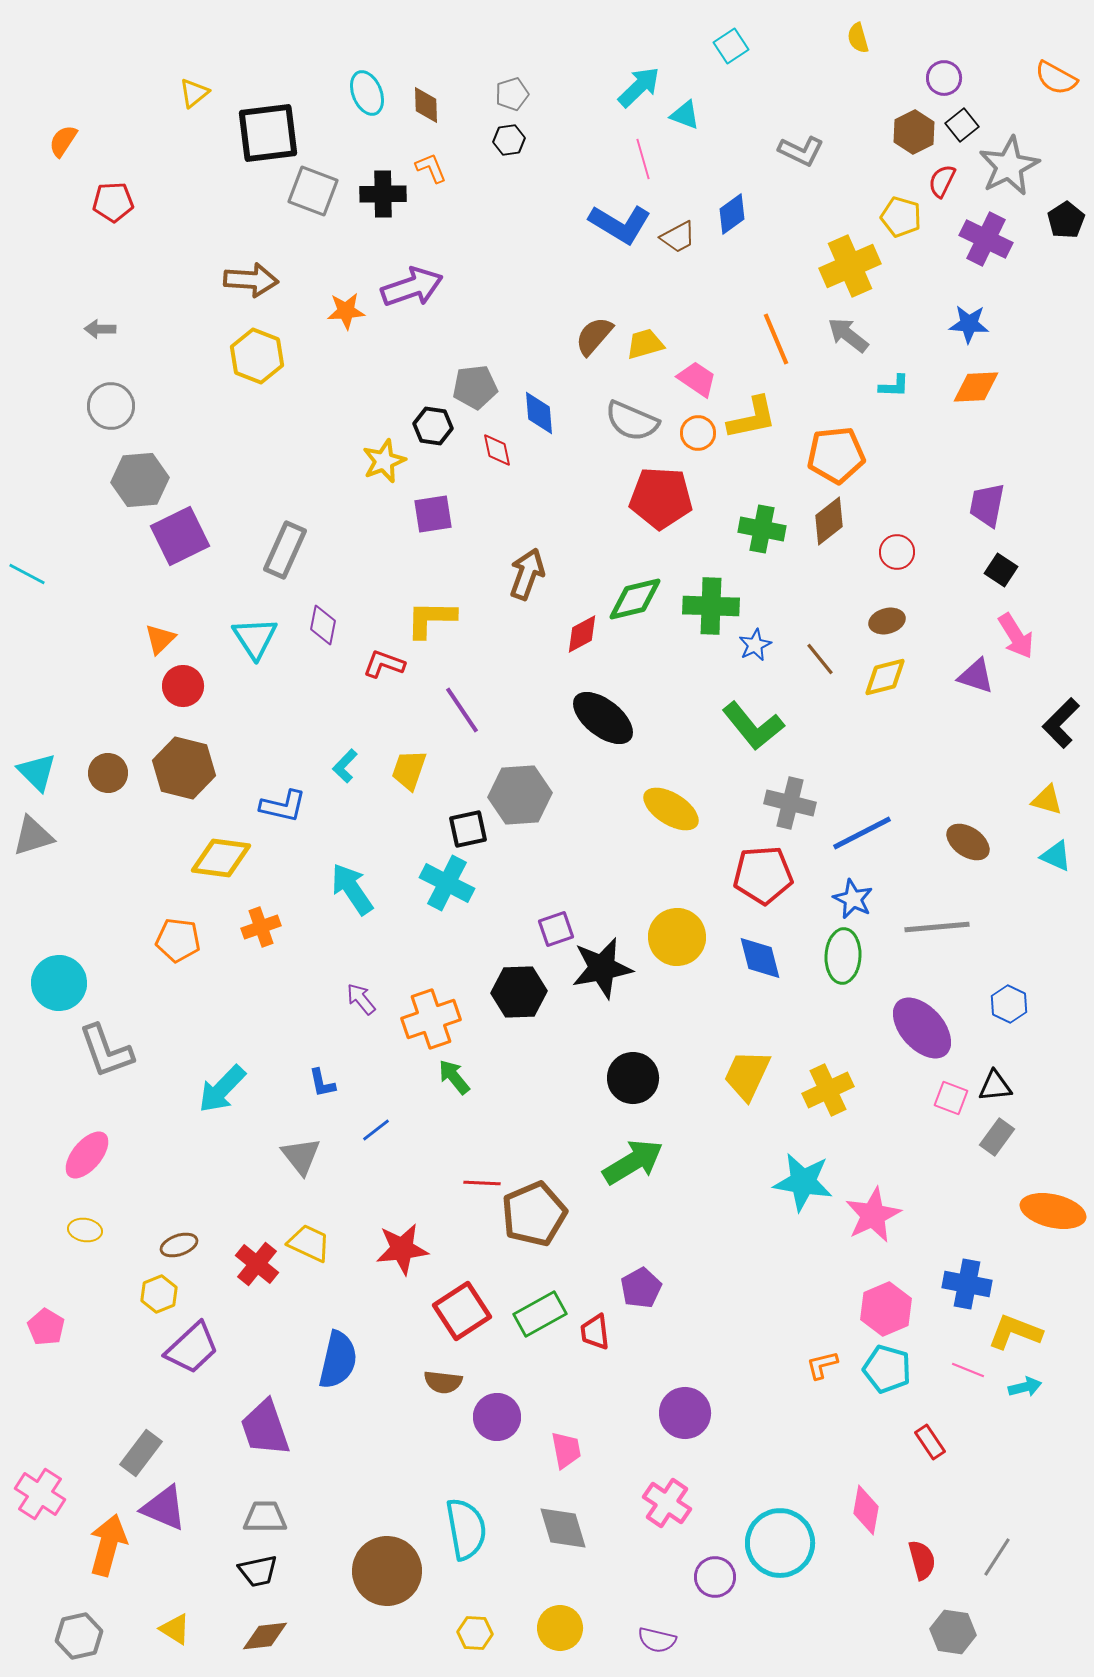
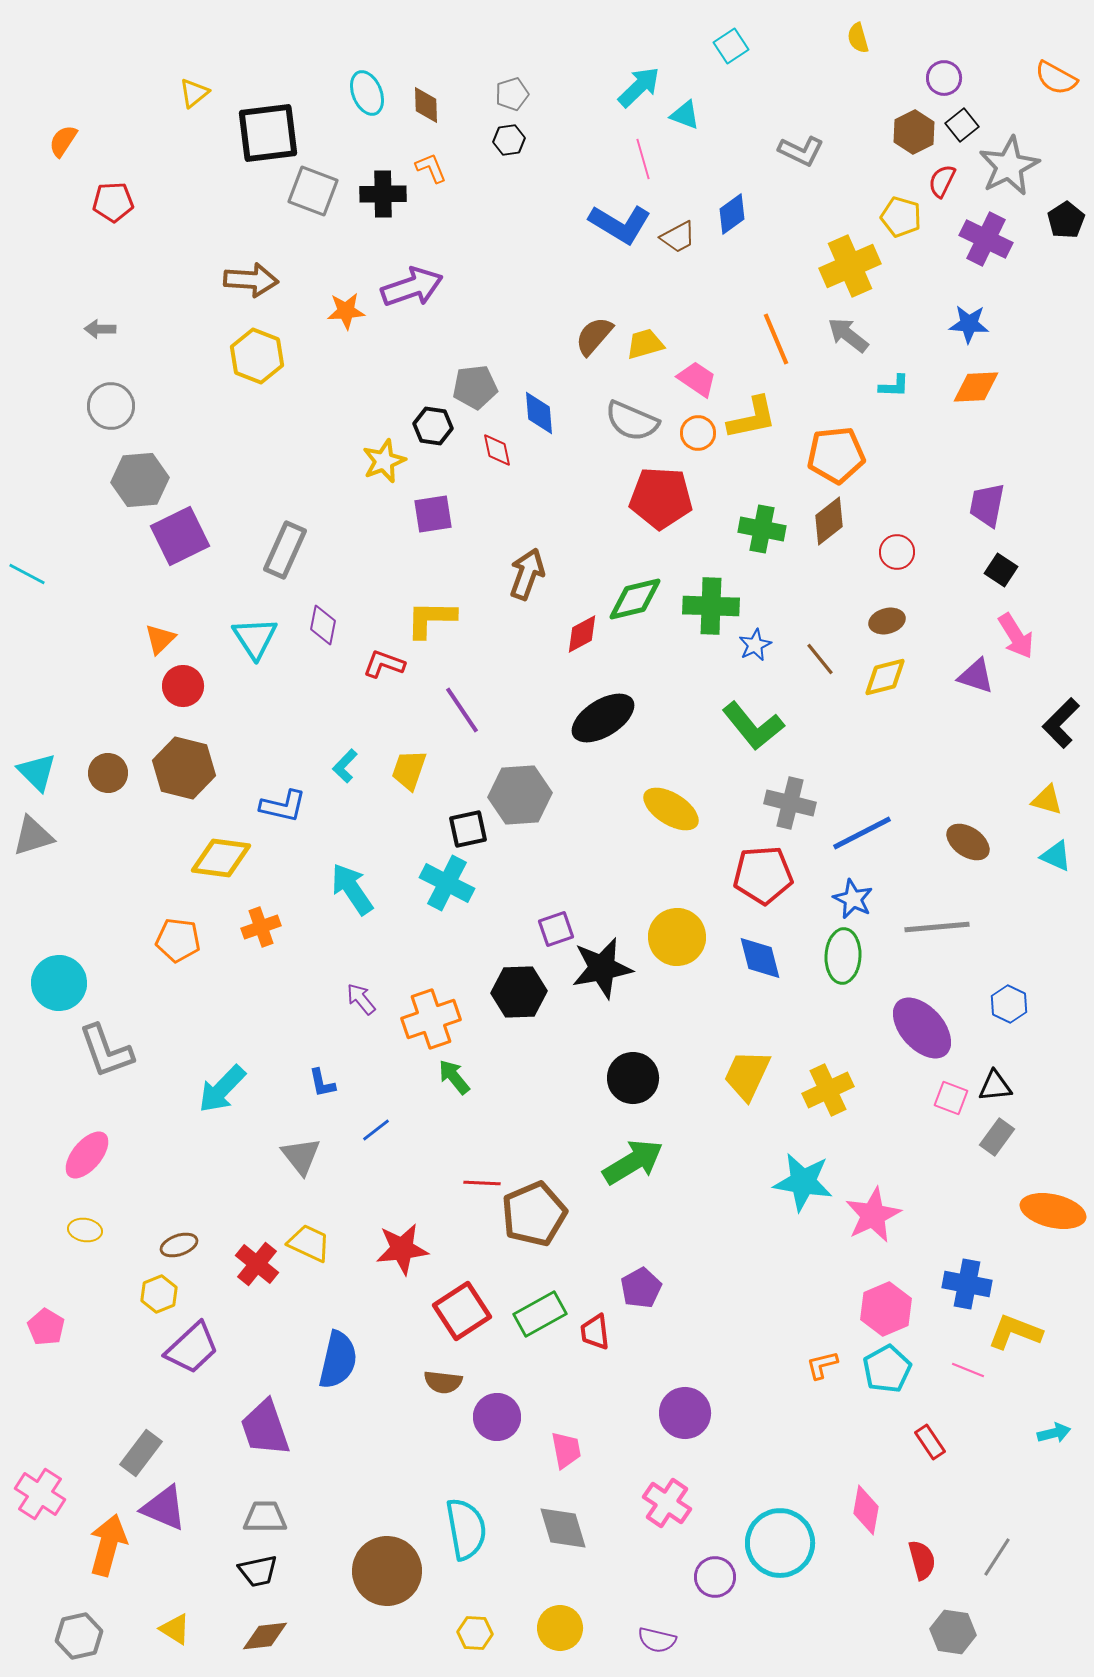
black ellipse at (603, 718): rotated 70 degrees counterclockwise
cyan pentagon at (887, 1369): rotated 27 degrees clockwise
cyan arrow at (1025, 1387): moved 29 px right, 46 px down
